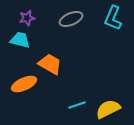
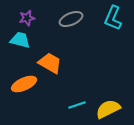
orange trapezoid: moved 1 px up
